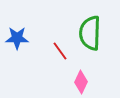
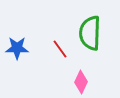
blue star: moved 10 px down
red line: moved 2 px up
